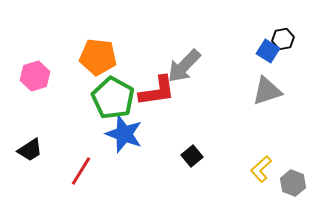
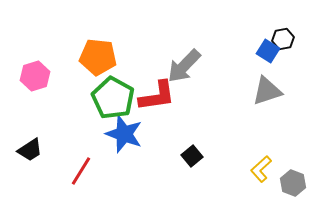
red L-shape: moved 5 px down
